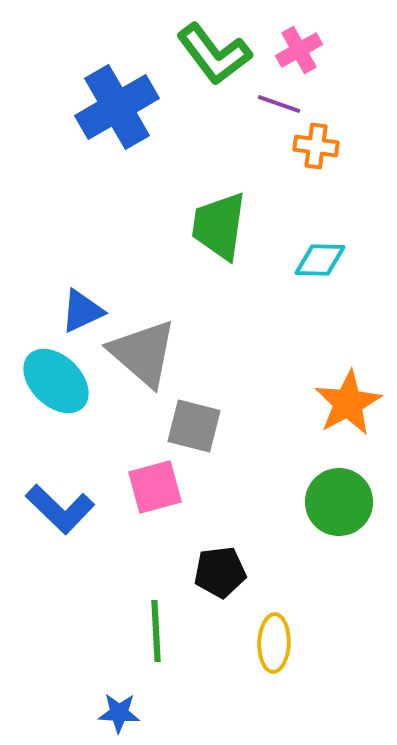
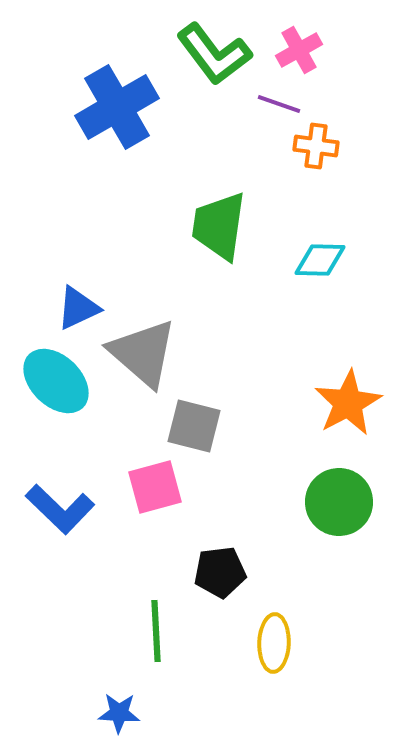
blue triangle: moved 4 px left, 3 px up
